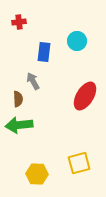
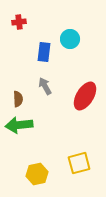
cyan circle: moved 7 px left, 2 px up
gray arrow: moved 12 px right, 5 px down
yellow hexagon: rotated 15 degrees counterclockwise
